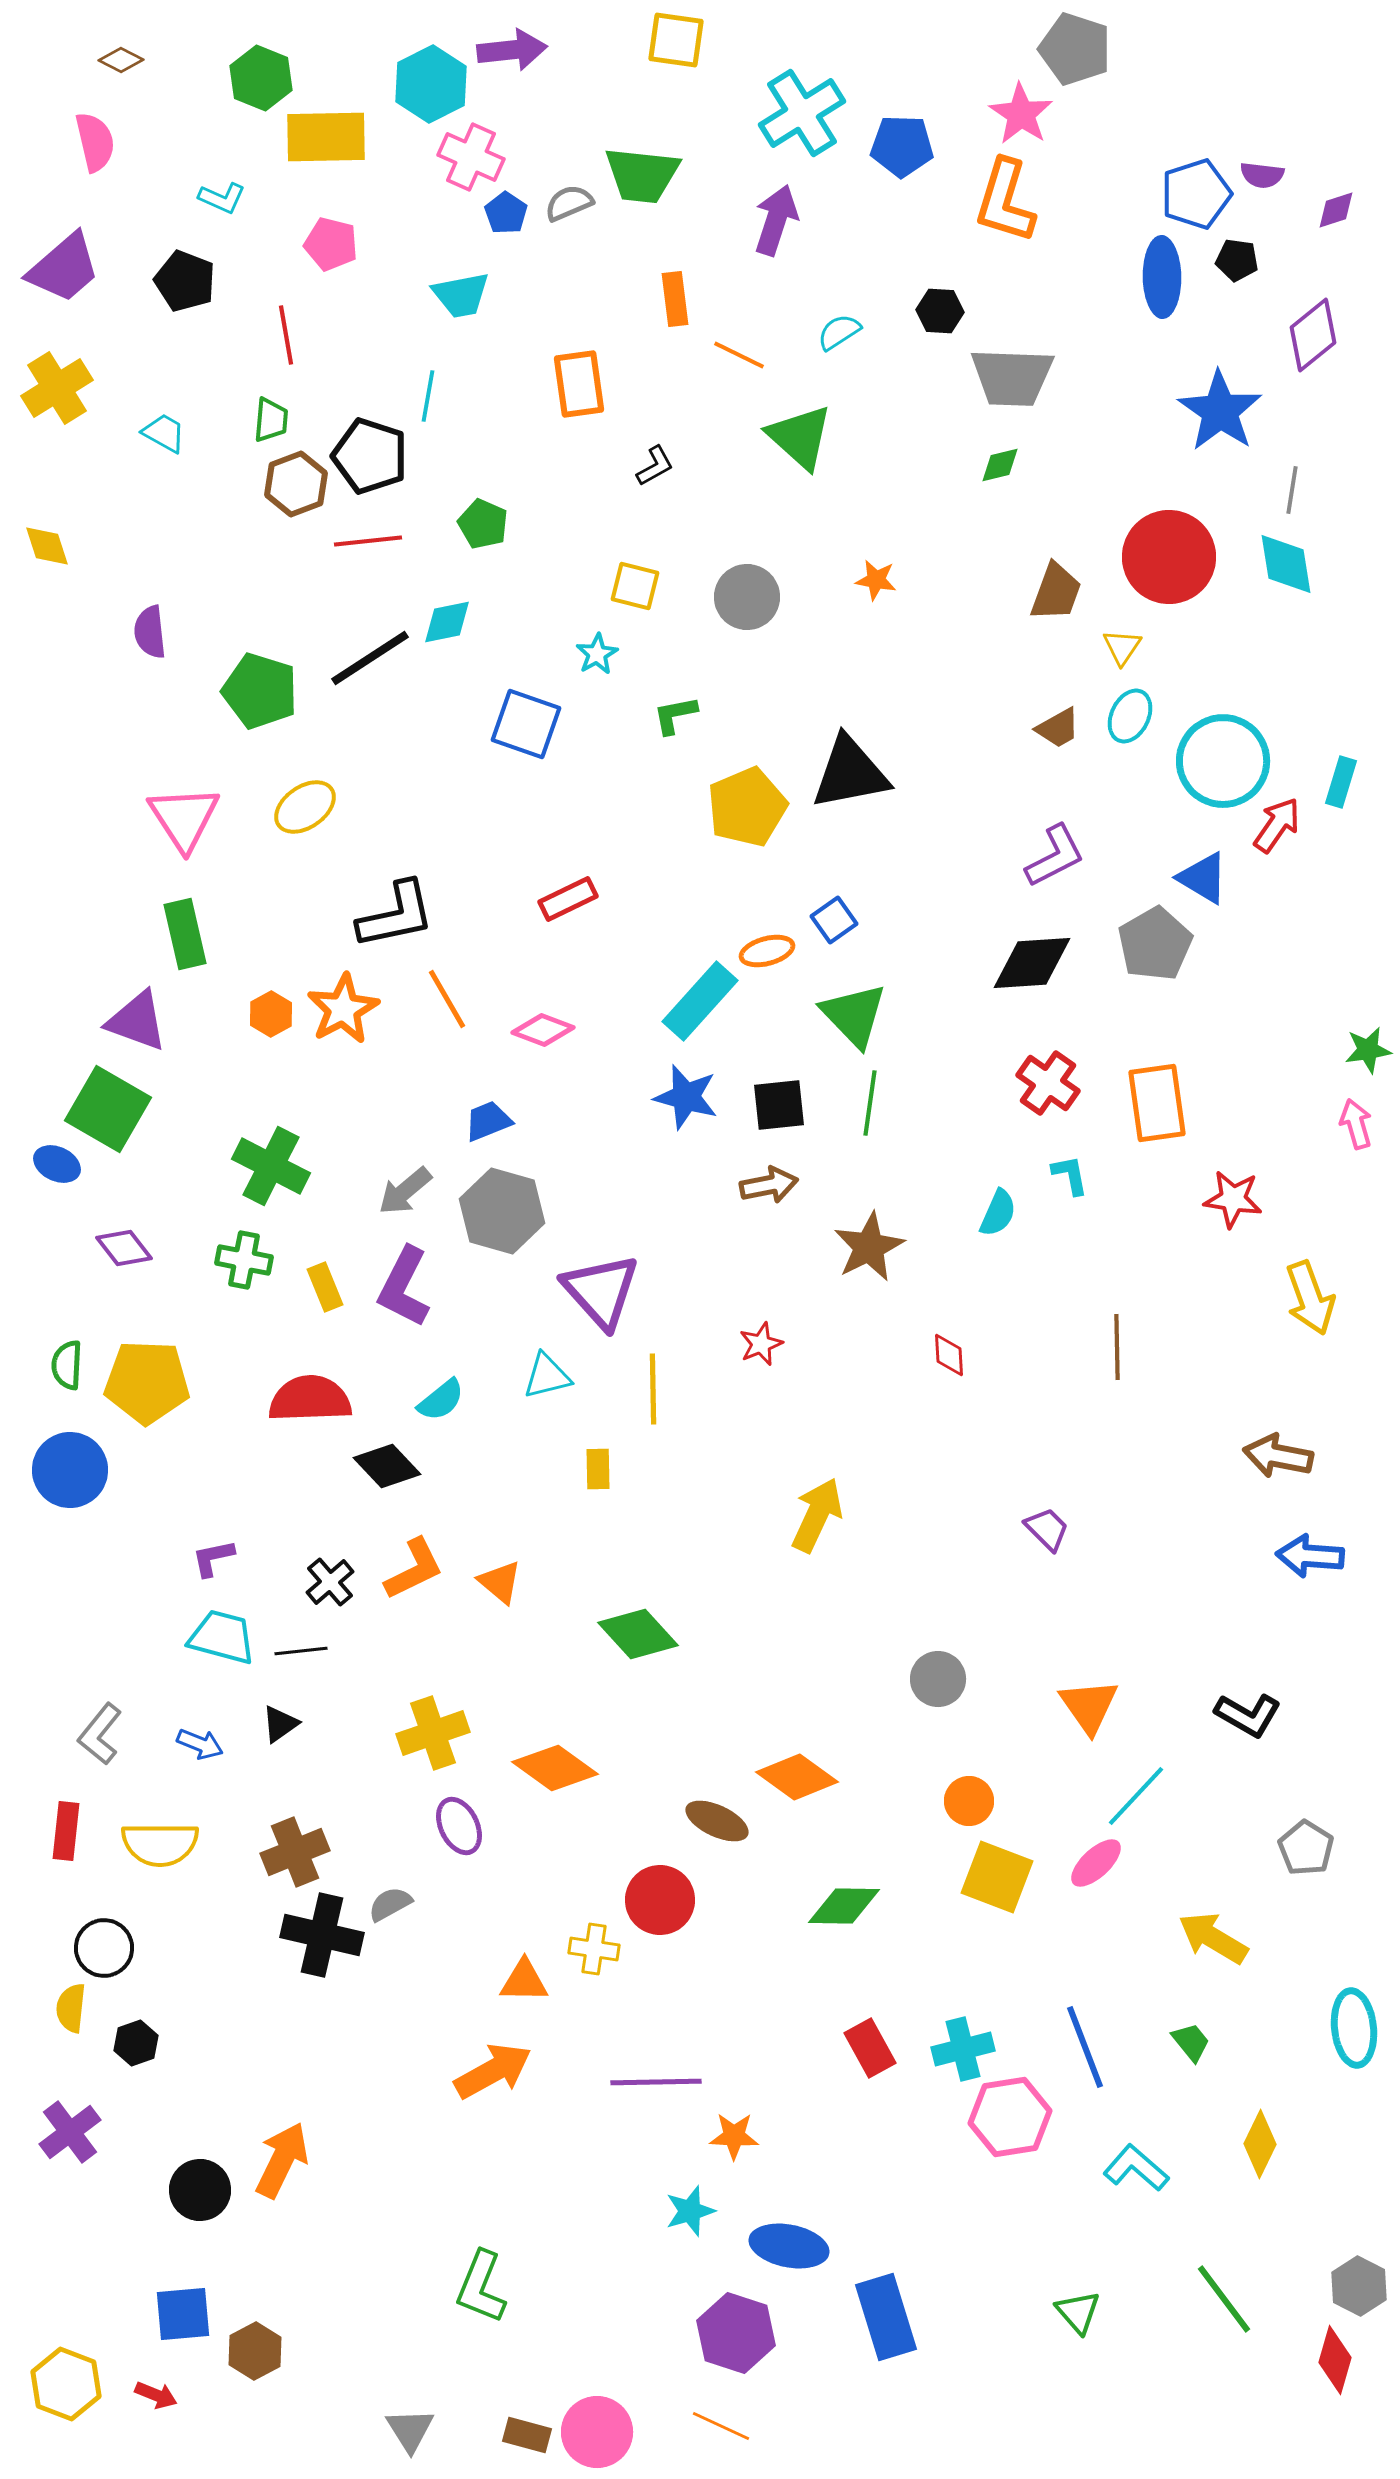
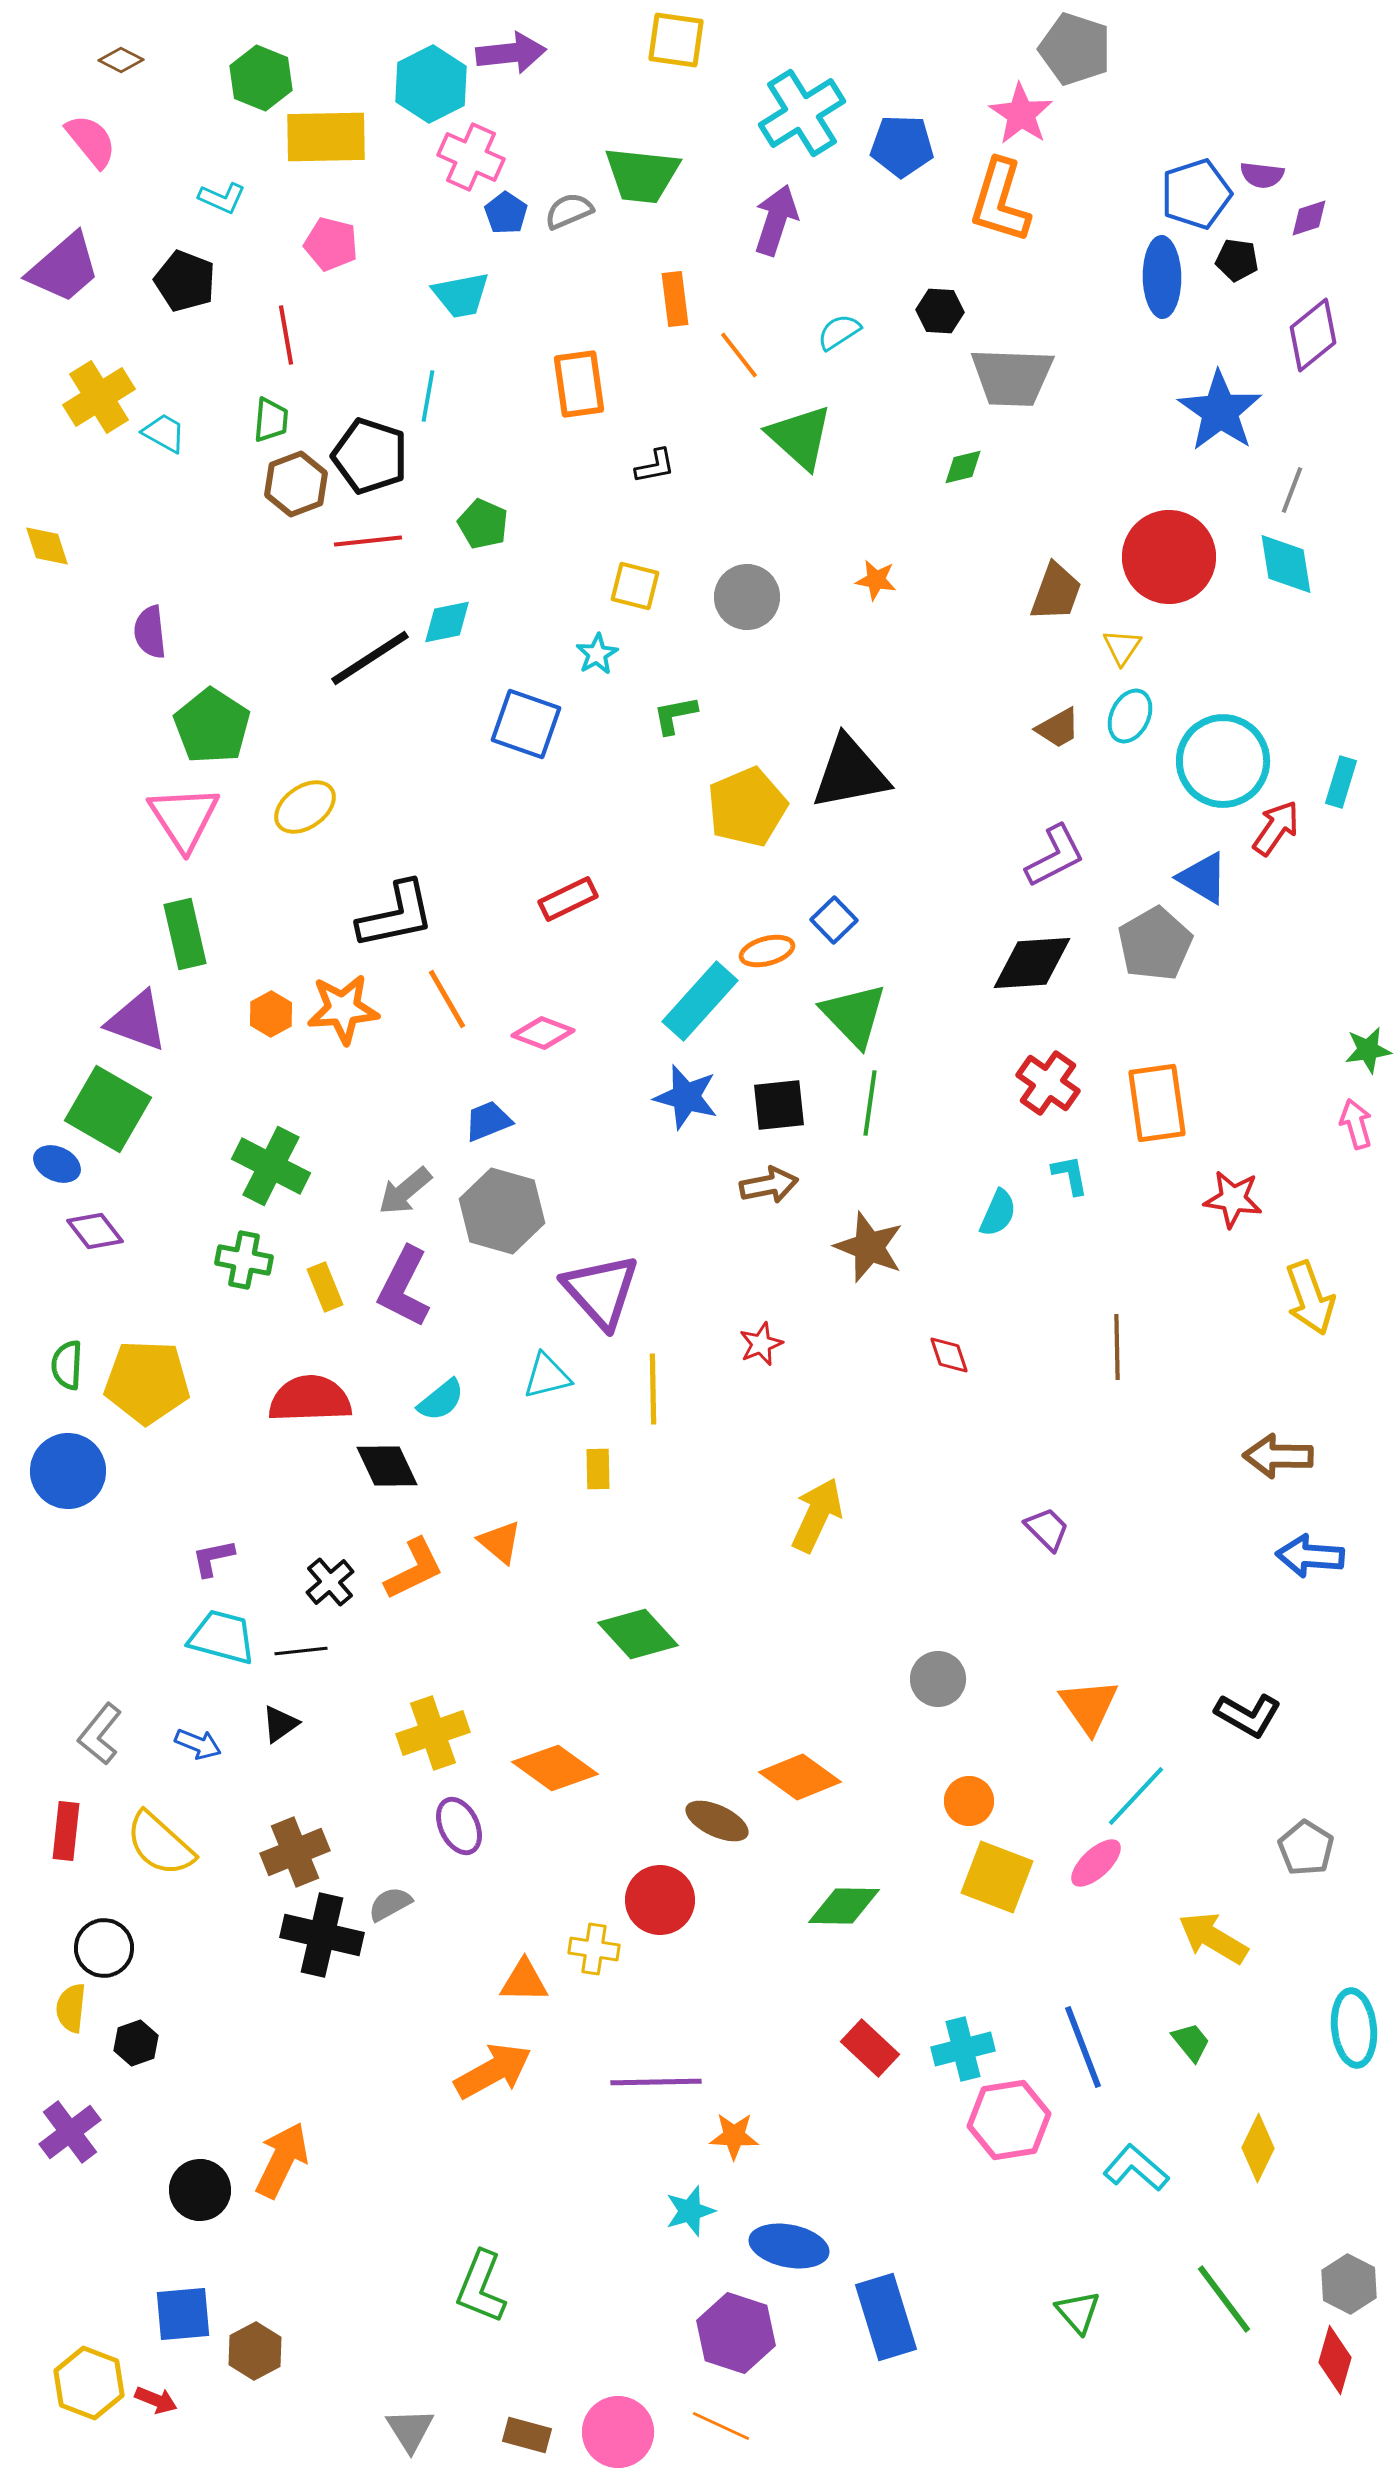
purple arrow at (512, 50): moved 1 px left, 3 px down
pink semicircle at (95, 142): moved 4 px left, 1 px up; rotated 26 degrees counterclockwise
orange L-shape at (1005, 201): moved 5 px left
gray semicircle at (569, 203): moved 8 px down
purple diamond at (1336, 210): moved 27 px left, 8 px down
orange line at (739, 355): rotated 26 degrees clockwise
yellow cross at (57, 388): moved 42 px right, 9 px down
green diamond at (1000, 465): moved 37 px left, 2 px down
black L-shape at (655, 466): rotated 18 degrees clockwise
gray line at (1292, 490): rotated 12 degrees clockwise
green pentagon at (260, 691): moved 48 px left, 35 px down; rotated 16 degrees clockwise
red arrow at (1277, 825): moved 1 px left, 3 px down
blue square at (834, 920): rotated 9 degrees counterclockwise
orange star at (343, 1009): rotated 24 degrees clockwise
pink diamond at (543, 1030): moved 3 px down
brown star at (869, 1247): rotated 24 degrees counterclockwise
purple diamond at (124, 1248): moved 29 px left, 17 px up
red diamond at (949, 1355): rotated 15 degrees counterclockwise
brown arrow at (1278, 1456): rotated 10 degrees counterclockwise
black diamond at (387, 1466): rotated 18 degrees clockwise
blue circle at (70, 1470): moved 2 px left, 1 px down
orange triangle at (500, 1582): moved 40 px up
blue arrow at (200, 1744): moved 2 px left
orange diamond at (797, 1777): moved 3 px right
yellow semicircle at (160, 1844): rotated 42 degrees clockwise
blue line at (1085, 2047): moved 2 px left
red rectangle at (870, 2048): rotated 18 degrees counterclockwise
pink hexagon at (1010, 2117): moved 1 px left, 3 px down
yellow diamond at (1260, 2144): moved 2 px left, 4 px down
gray hexagon at (1359, 2286): moved 10 px left, 2 px up
yellow hexagon at (66, 2384): moved 23 px right, 1 px up
red arrow at (156, 2395): moved 5 px down
pink circle at (597, 2432): moved 21 px right
